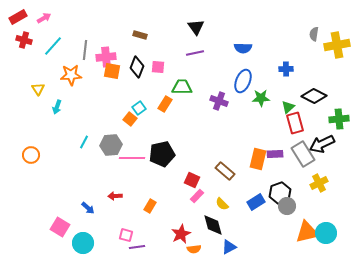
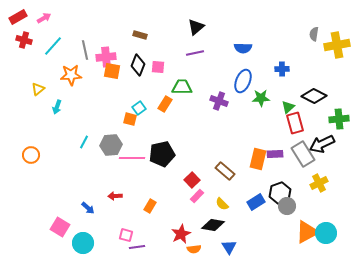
black triangle at (196, 27): rotated 24 degrees clockwise
gray line at (85, 50): rotated 18 degrees counterclockwise
black diamond at (137, 67): moved 1 px right, 2 px up
blue cross at (286, 69): moved 4 px left
yellow triangle at (38, 89): rotated 24 degrees clockwise
orange square at (130, 119): rotated 24 degrees counterclockwise
red square at (192, 180): rotated 21 degrees clockwise
black diamond at (213, 225): rotated 65 degrees counterclockwise
orange triangle at (307, 232): rotated 15 degrees counterclockwise
blue triangle at (229, 247): rotated 35 degrees counterclockwise
